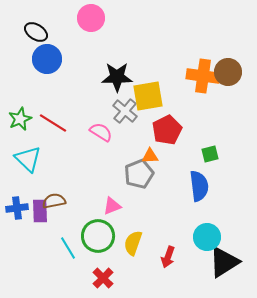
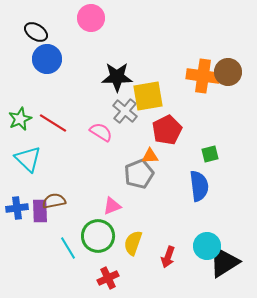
cyan circle: moved 9 px down
red cross: moved 5 px right; rotated 20 degrees clockwise
